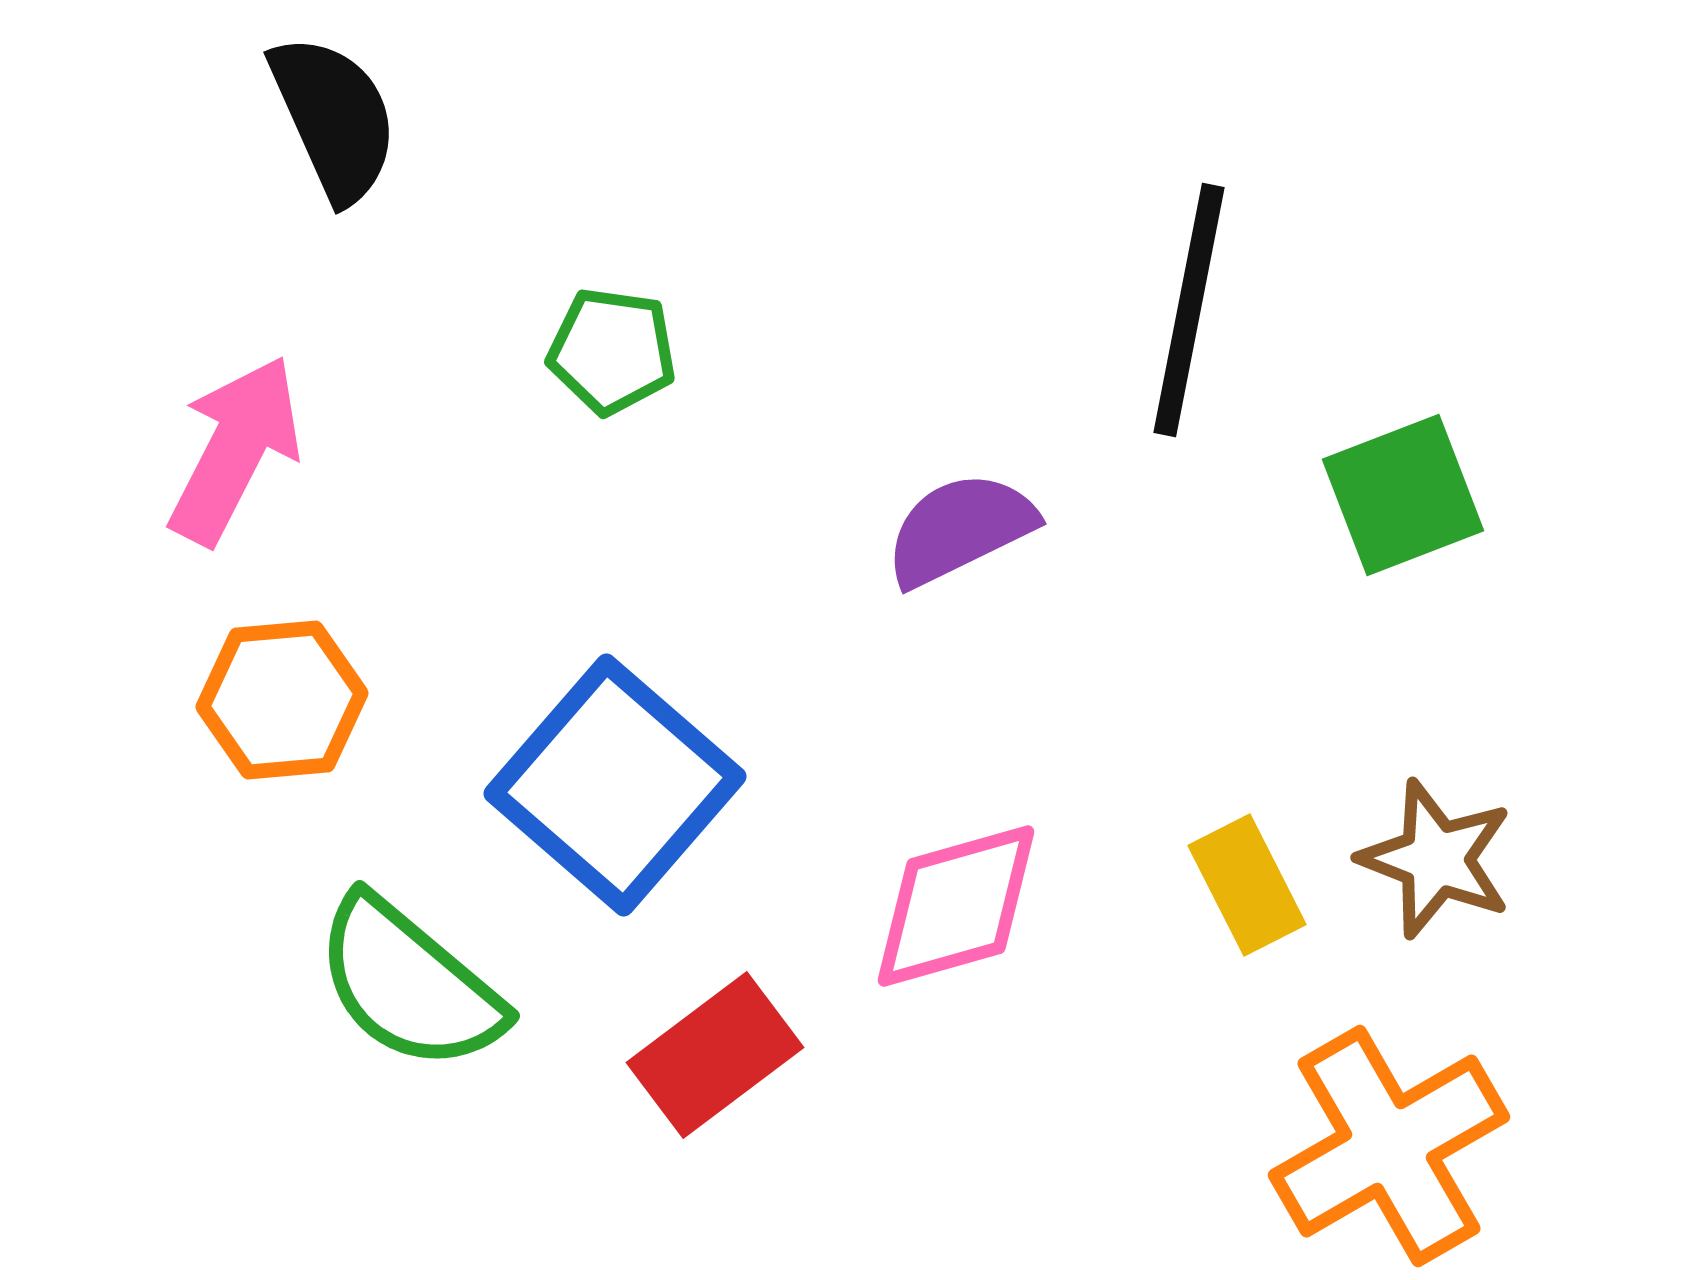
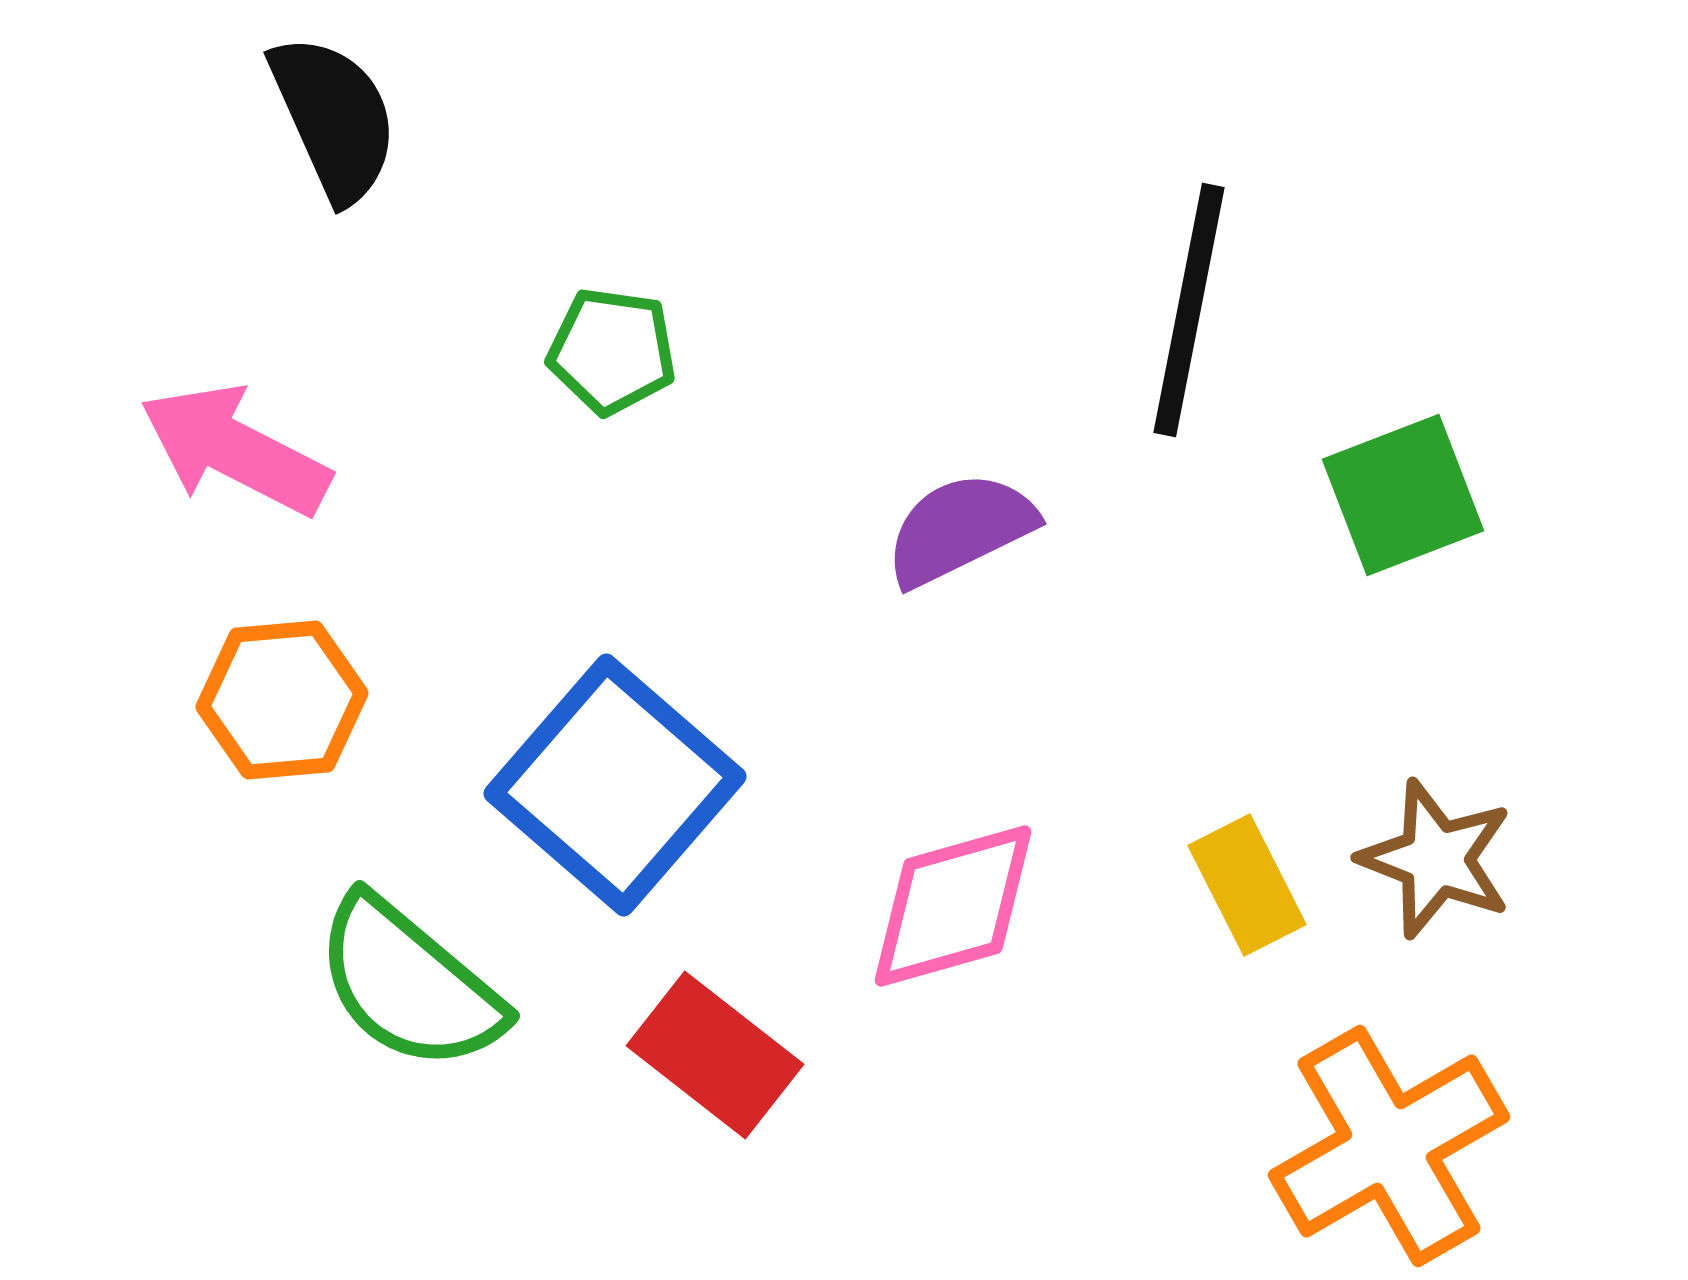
pink arrow: rotated 90 degrees counterclockwise
pink diamond: moved 3 px left
red rectangle: rotated 75 degrees clockwise
